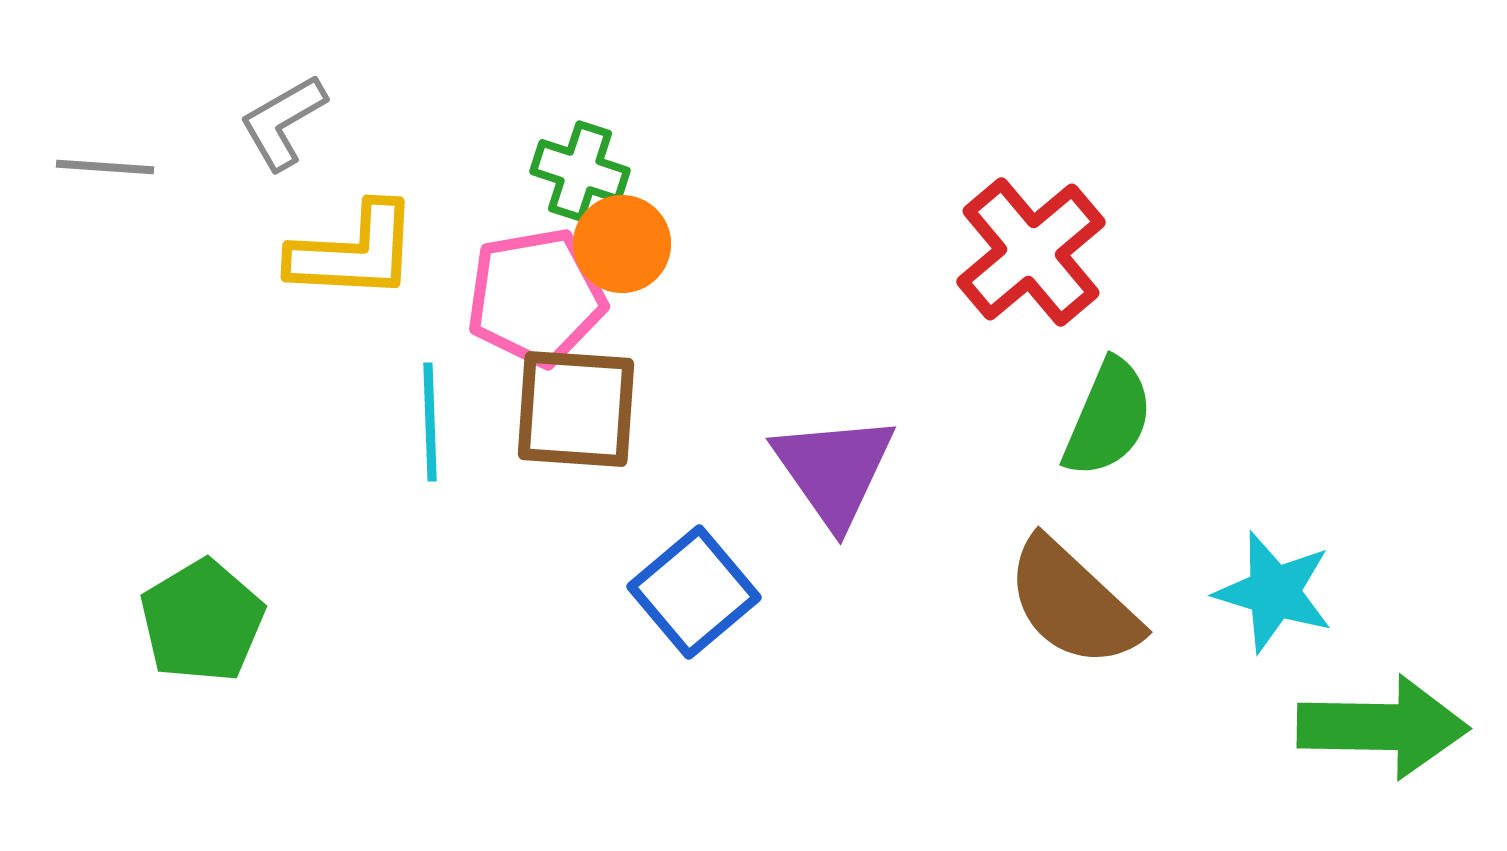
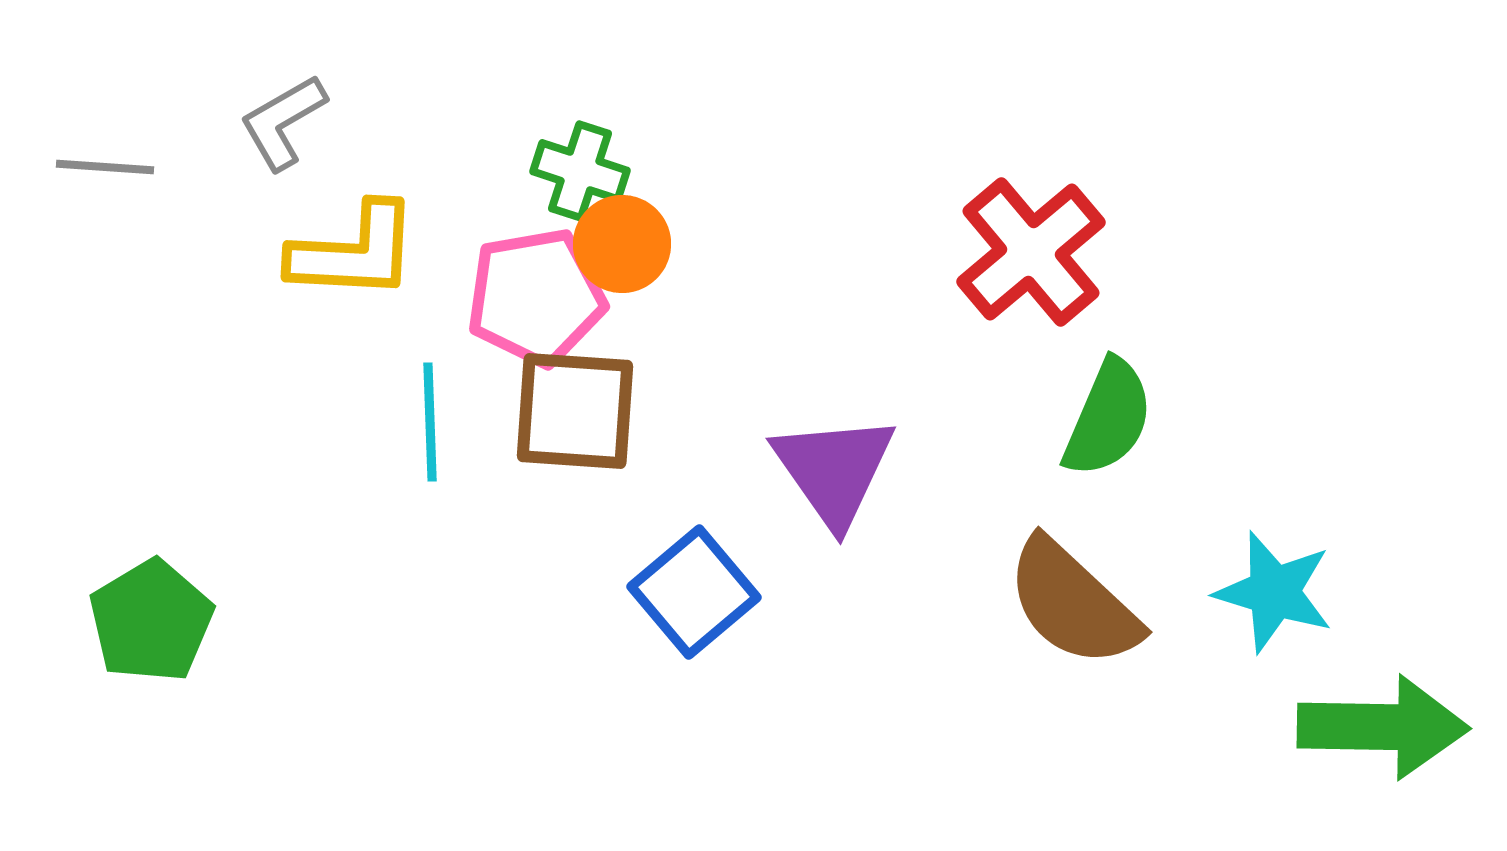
brown square: moved 1 px left, 2 px down
green pentagon: moved 51 px left
